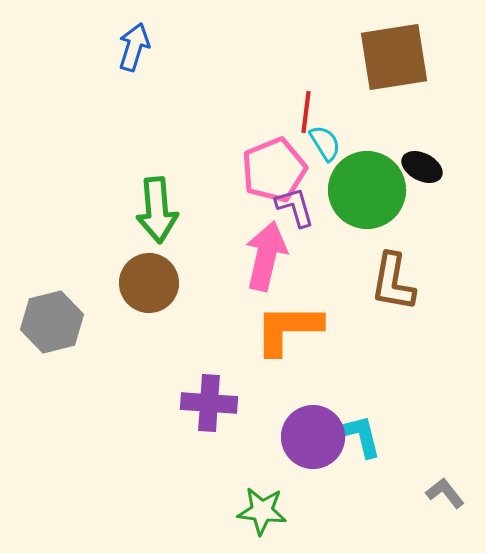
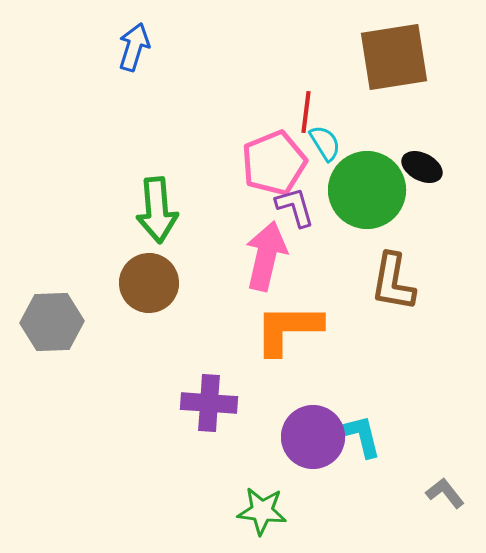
pink pentagon: moved 7 px up
gray hexagon: rotated 12 degrees clockwise
